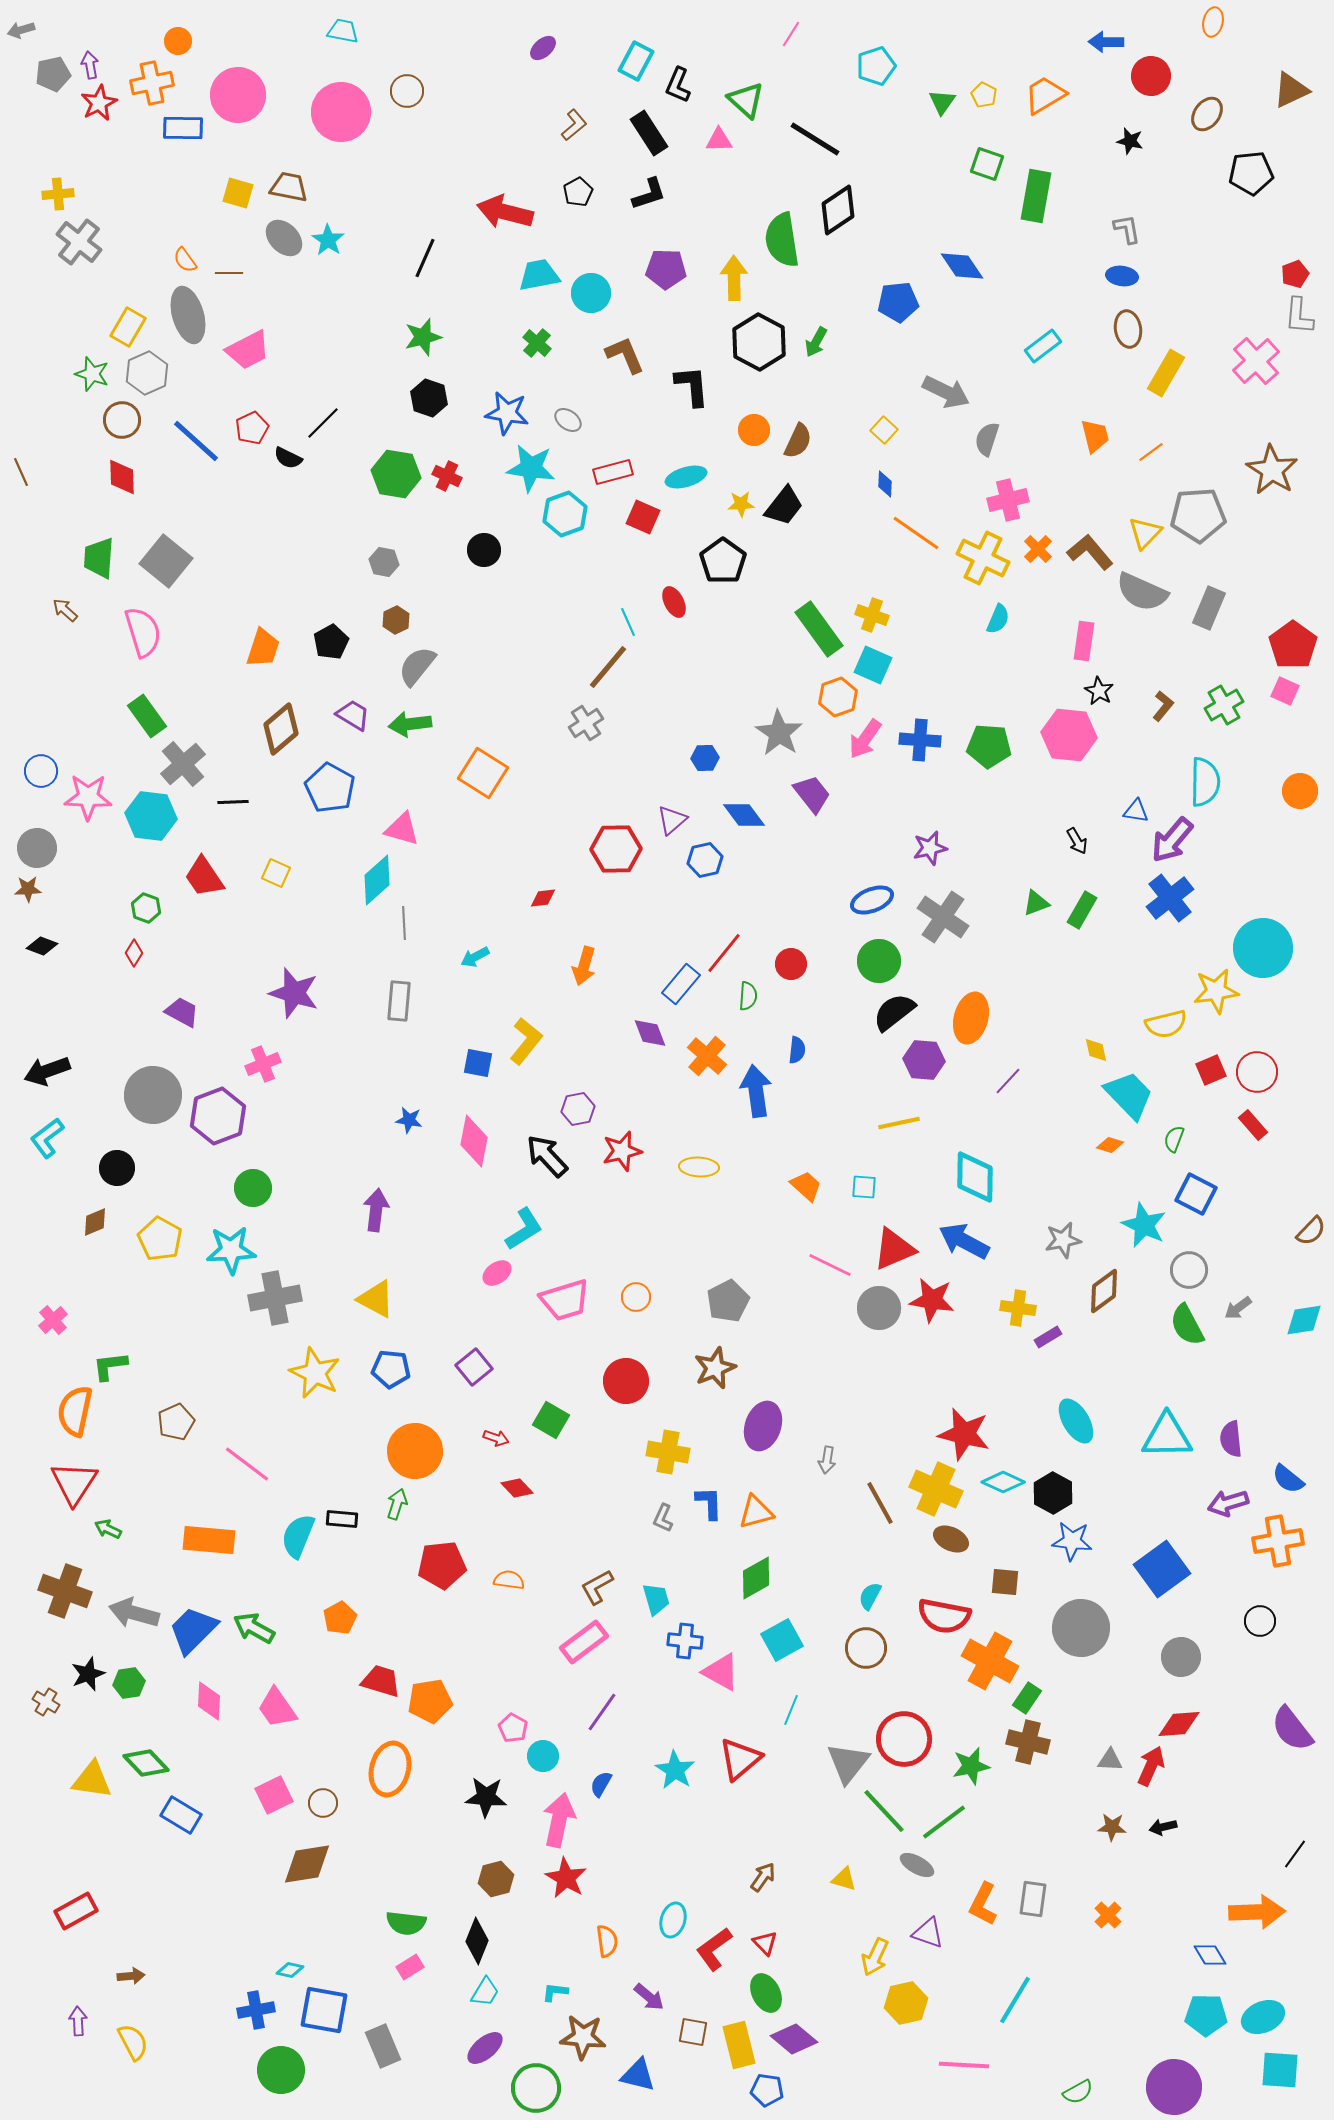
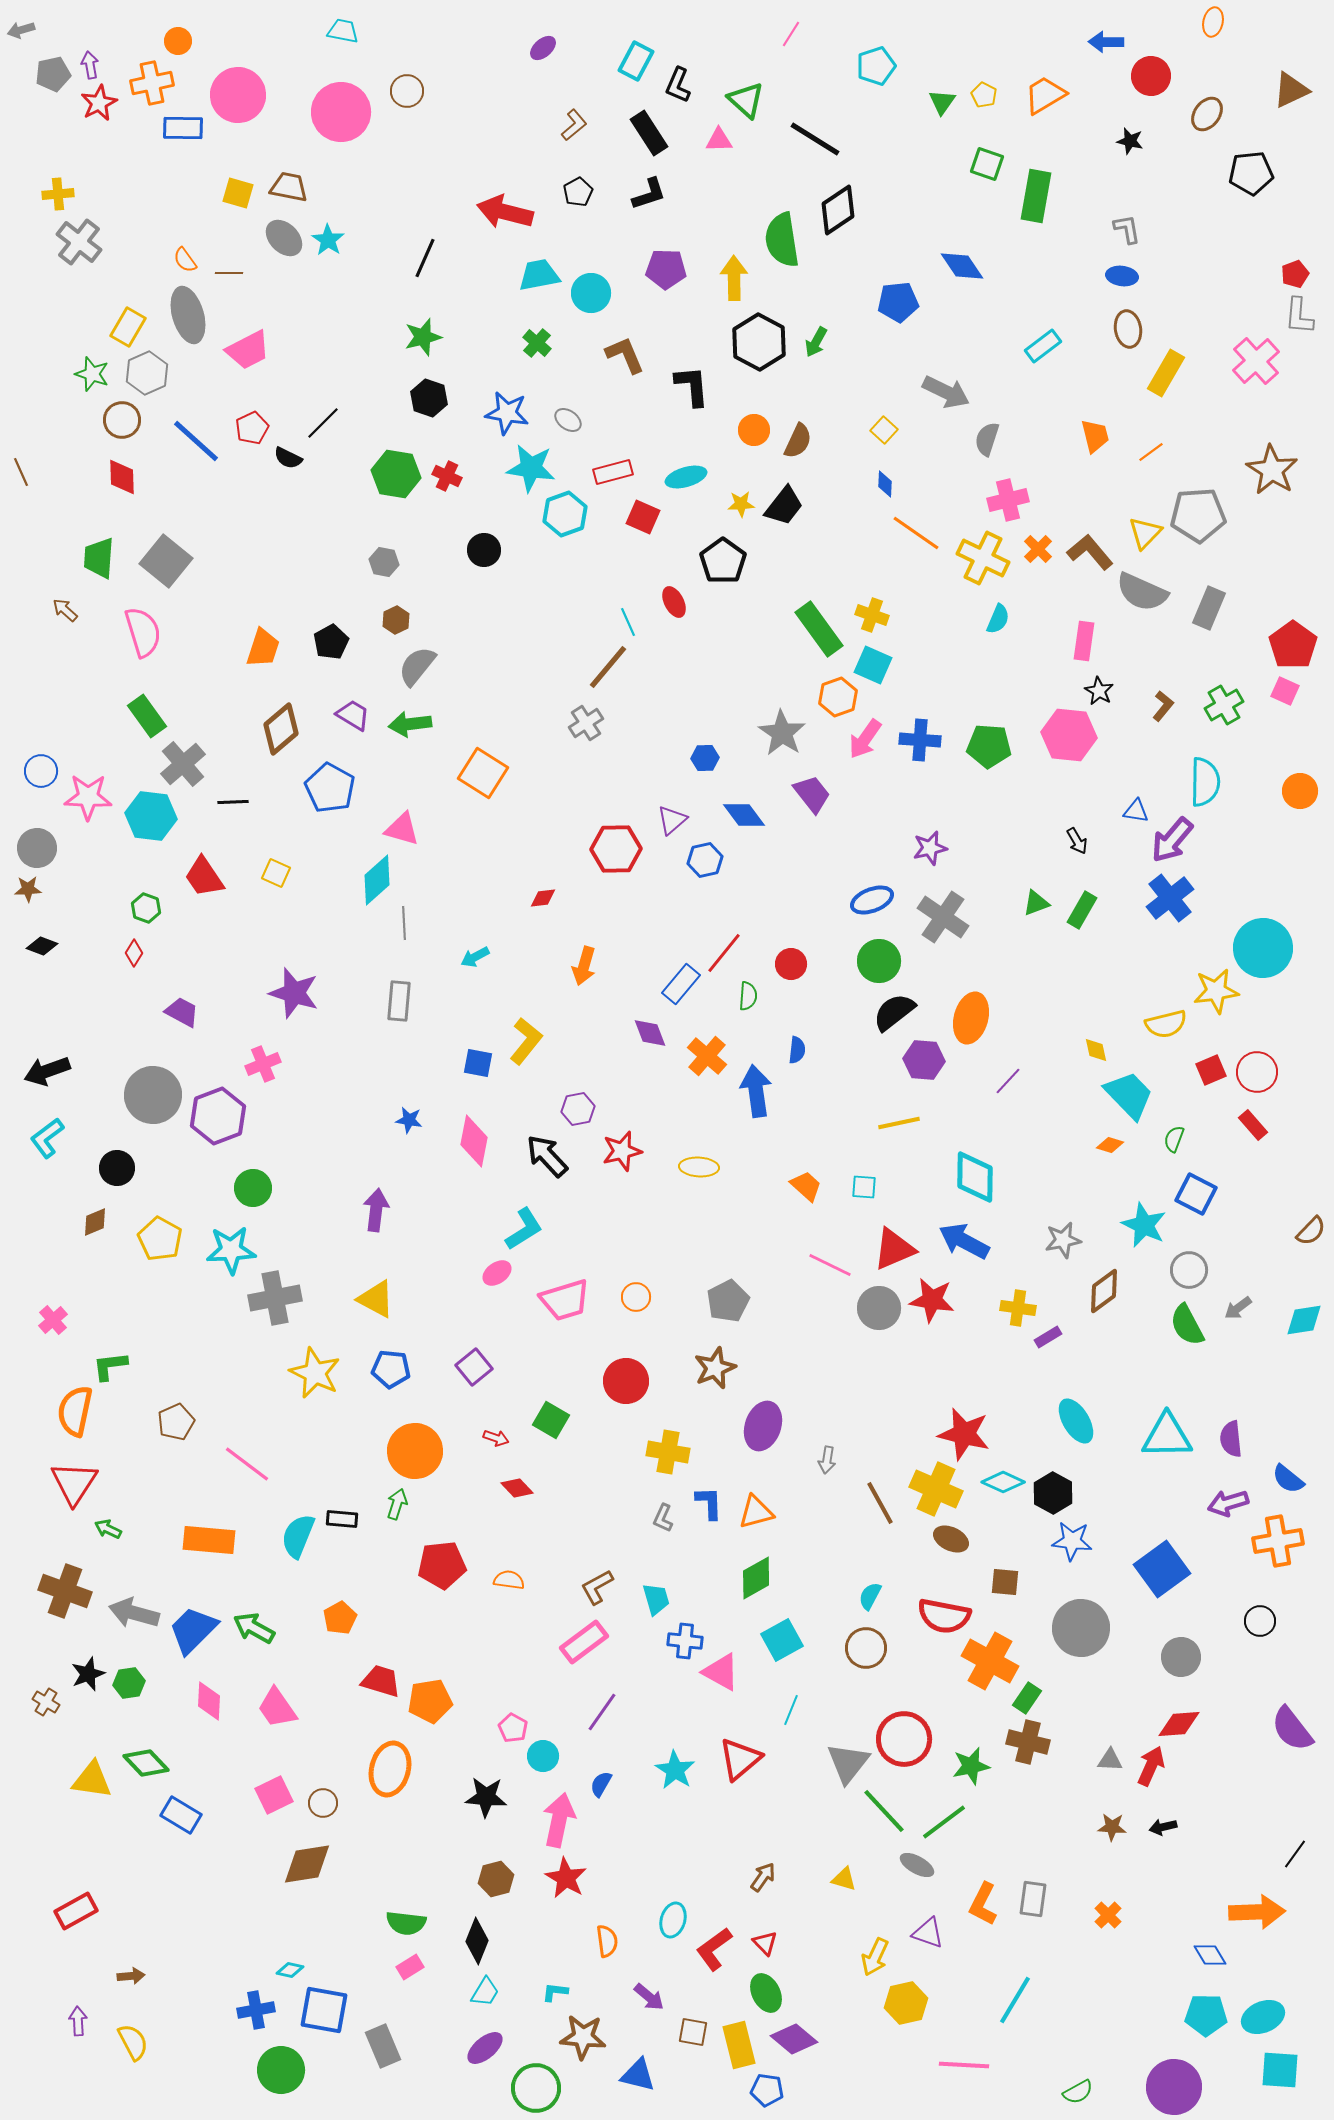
gray star at (779, 733): moved 3 px right
